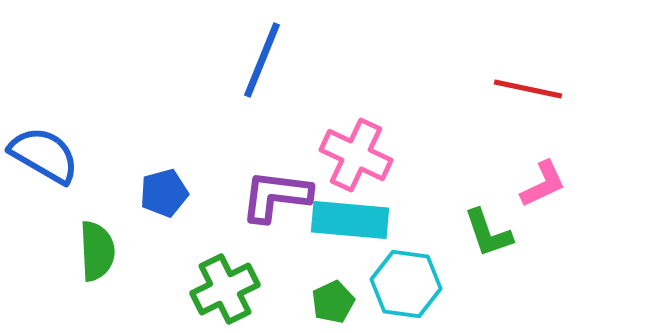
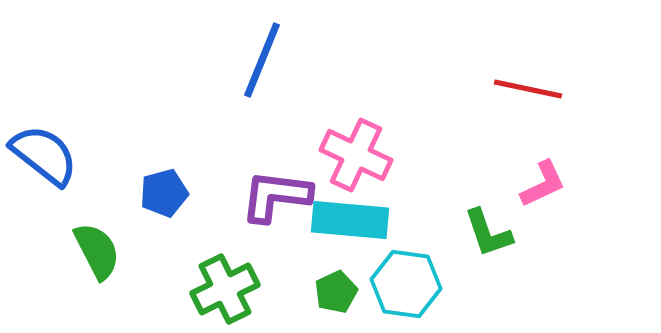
blue semicircle: rotated 8 degrees clockwise
green semicircle: rotated 24 degrees counterclockwise
green pentagon: moved 3 px right, 10 px up
